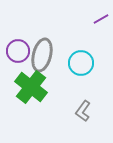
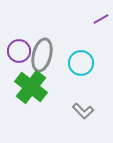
purple circle: moved 1 px right
gray L-shape: rotated 80 degrees counterclockwise
